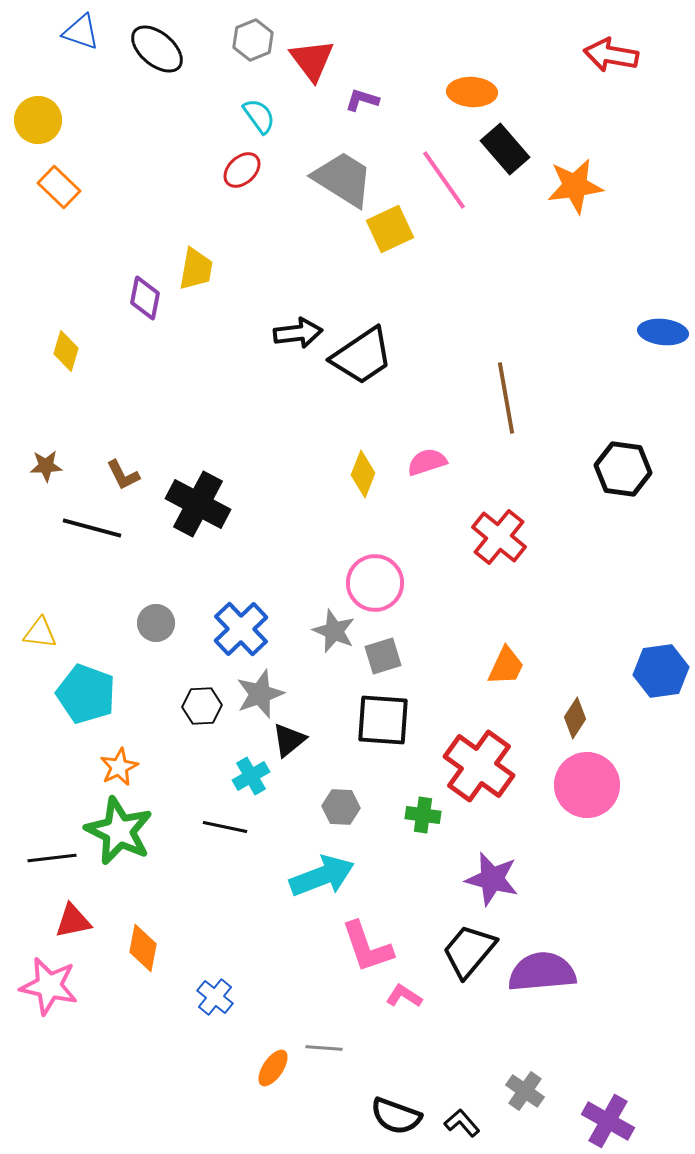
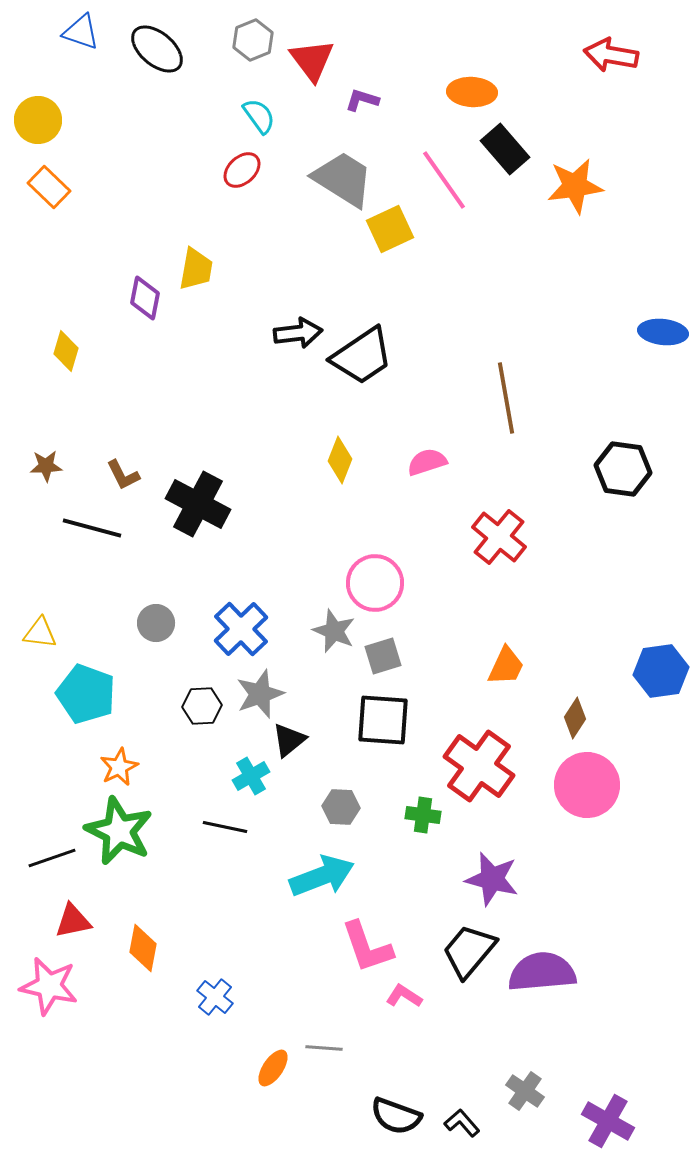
orange rectangle at (59, 187): moved 10 px left
yellow diamond at (363, 474): moved 23 px left, 14 px up
black line at (52, 858): rotated 12 degrees counterclockwise
